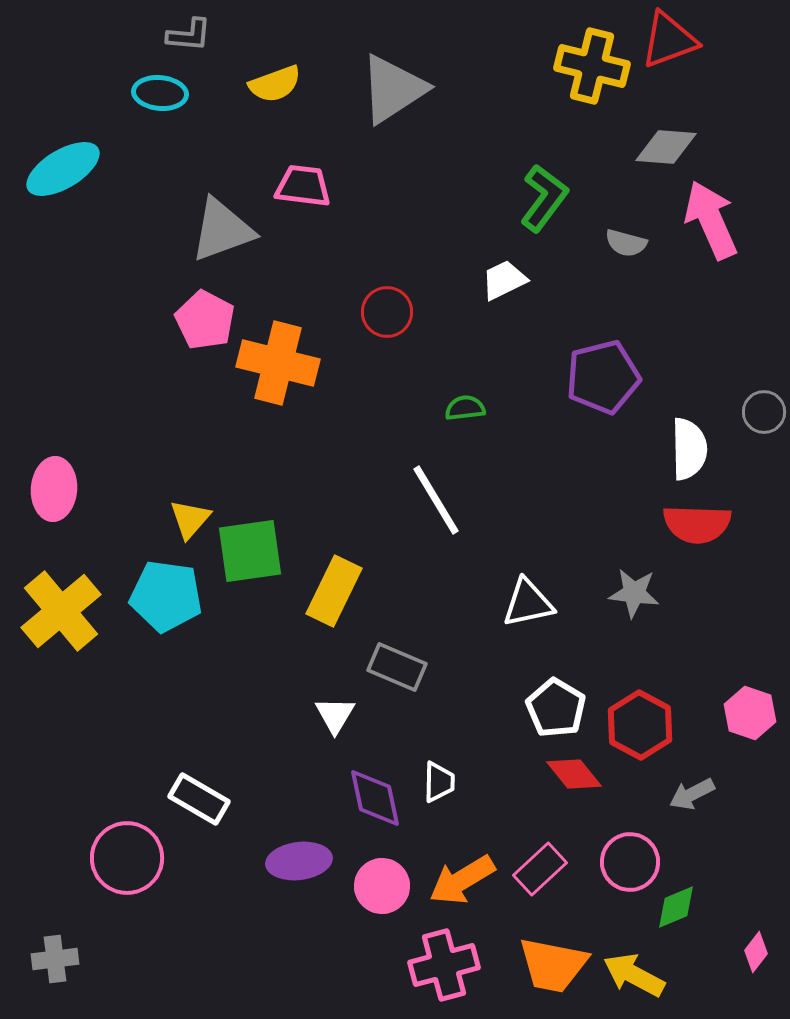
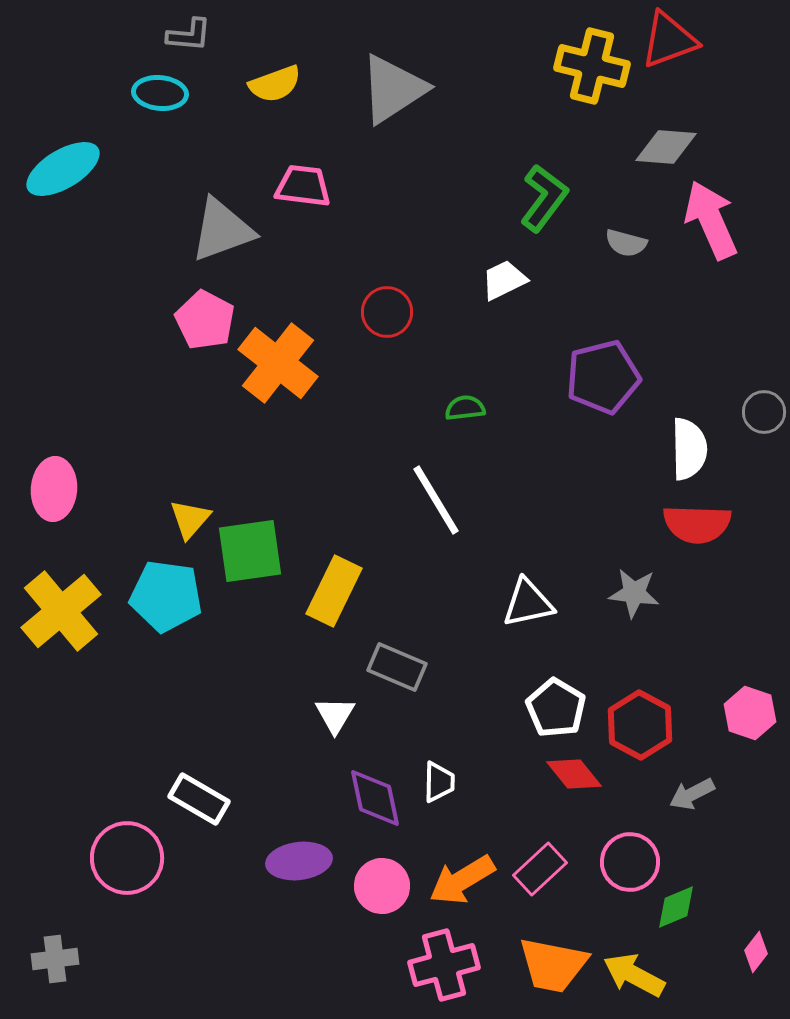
orange cross at (278, 363): rotated 24 degrees clockwise
